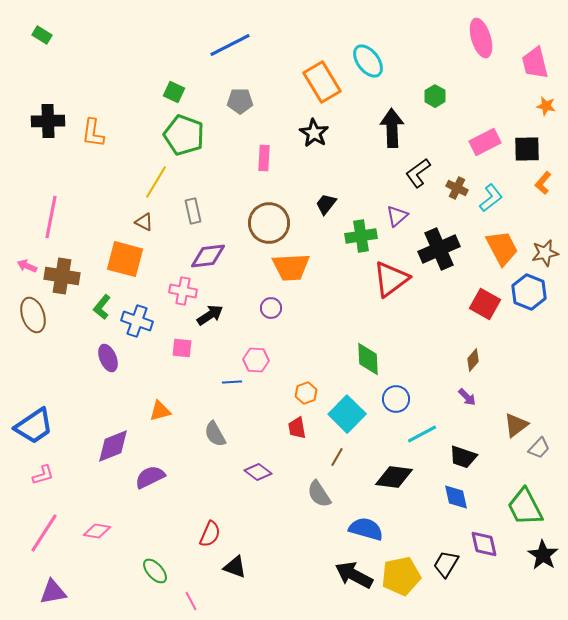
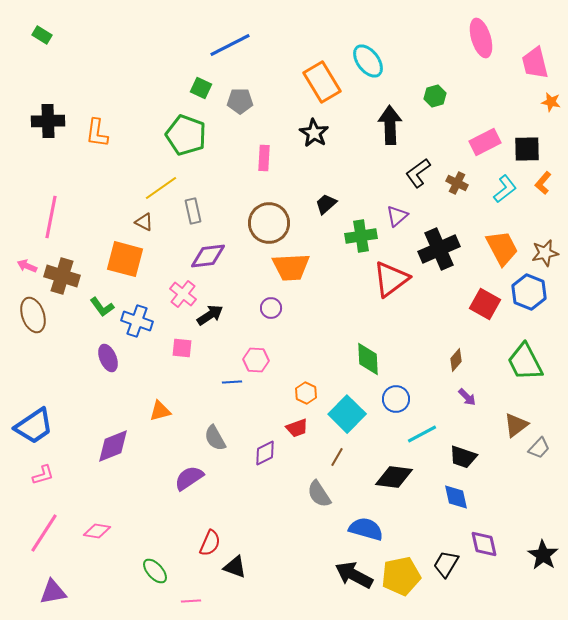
green square at (174, 92): moved 27 px right, 4 px up
green hexagon at (435, 96): rotated 15 degrees clockwise
orange star at (546, 106): moved 5 px right, 4 px up
black arrow at (392, 128): moved 2 px left, 3 px up
orange L-shape at (93, 133): moved 4 px right
green pentagon at (184, 135): moved 2 px right
yellow line at (156, 182): moved 5 px right, 6 px down; rotated 24 degrees clockwise
brown cross at (457, 188): moved 5 px up
cyan L-shape at (491, 198): moved 14 px right, 9 px up
black trapezoid at (326, 204): rotated 10 degrees clockwise
brown cross at (62, 276): rotated 8 degrees clockwise
pink cross at (183, 291): moved 3 px down; rotated 28 degrees clockwise
green L-shape at (102, 307): rotated 75 degrees counterclockwise
brown diamond at (473, 360): moved 17 px left
orange hexagon at (306, 393): rotated 15 degrees counterclockwise
red trapezoid at (297, 428): rotated 100 degrees counterclockwise
gray semicircle at (215, 434): moved 4 px down
purple diamond at (258, 472): moved 7 px right, 19 px up; rotated 64 degrees counterclockwise
purple semicircle at (150, 477): moved 39 px right, 1 px down; rotated 8 degrees counterclockwise
green trapezoid at (525, 507): moved 145 px up
red semicircle at (210, 534): moved 9 px down
pink line at (191, 601): rotated 66 degrees counterclockwise
